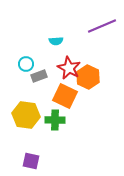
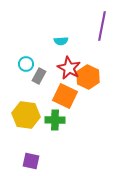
purple line: rotated 56 degrees counterclockwise
cyan semicircle: moved 5 px right
gray rectangle: rotated 42 degrees counterclockwise
